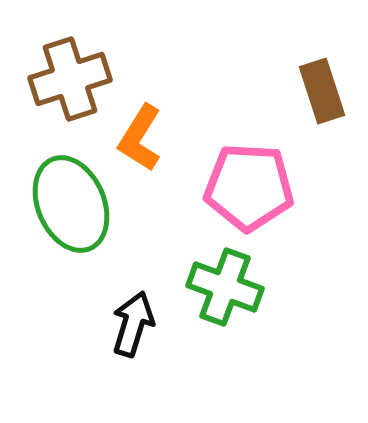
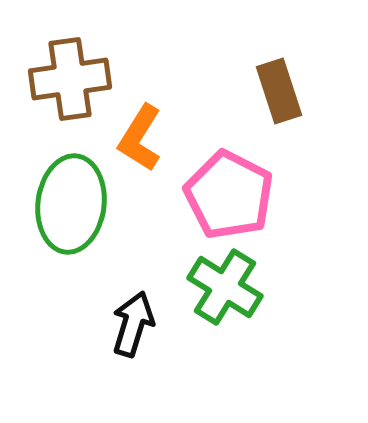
brown cross: rotated 10 degrees clockwise
brown rectangle: moved 43 px left
pink pentagon: moved 20 px left, 8 px down; rotated 24 degrees clockwise
green ellipse: rotated 30 degrees clockwise
green cross: rotated 12 degrees clockwise
